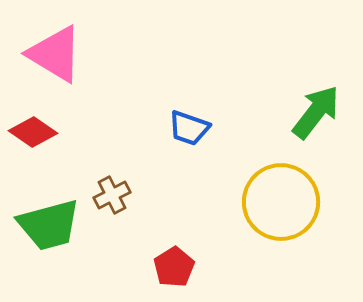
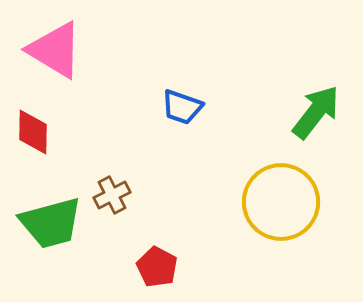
pink triangle: moved 4 px up
blue trapezoid: moved 7 px left, 21 px up
red diamond: rotated 57 degrees clockwise
green trapezoid: moved 2 px right, 2 px up
red pentagon: moved 17 px left; rotated 12 degrees counterclockwise
